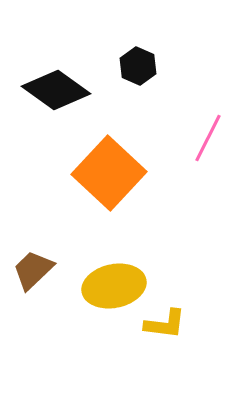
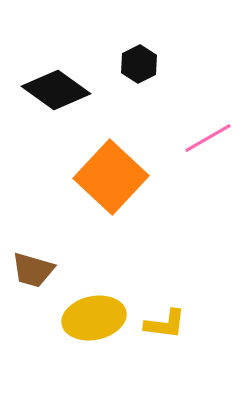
black hexagon: moved 1 px right, 2 px up; rotated 9 degrees clockwise
pink line: rotated 33 degrees clockwise
orange square: moved 2 px right, 4 px down
brown trapezoid: rotated 120 degrees counterclockwise
yellow ellipse: moved 20 px left, 32 px down
